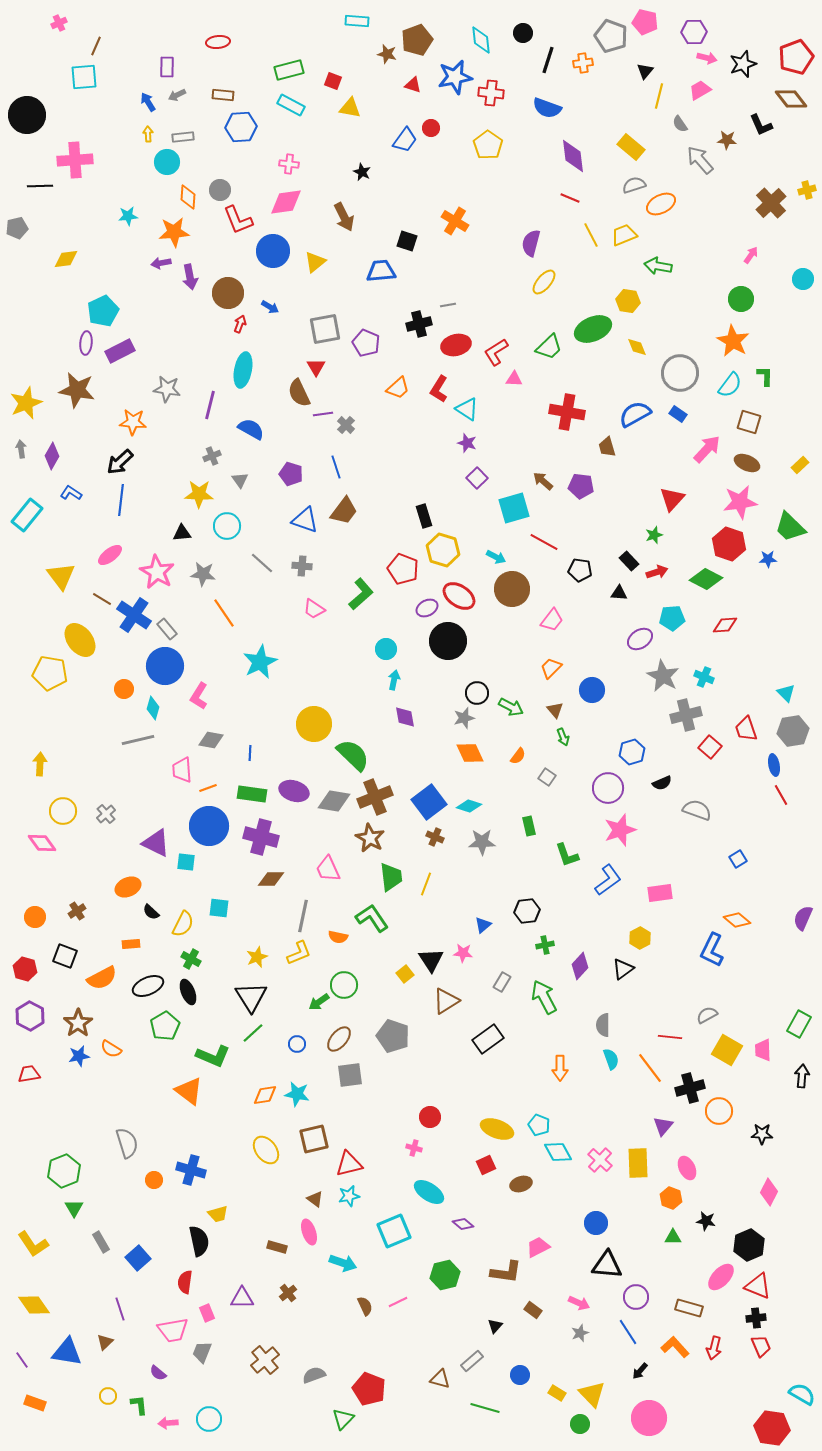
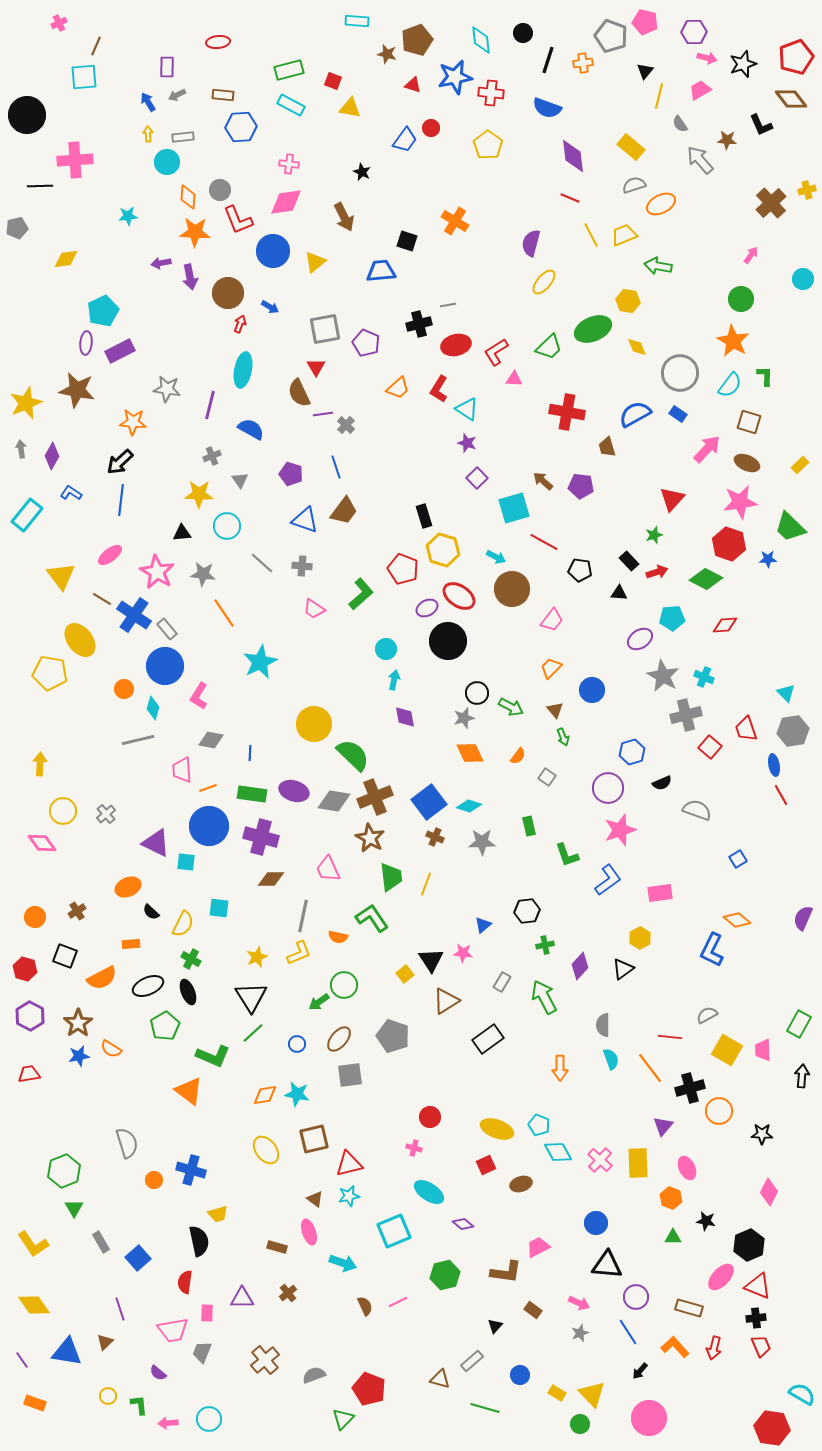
orange star at (174, 232): moved 21 px right; rotated 8 degrees clockwise
pink rectangle at (207, 1313): rotated 24 degrees clockwise
